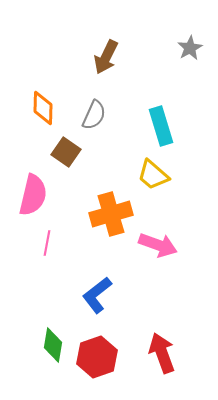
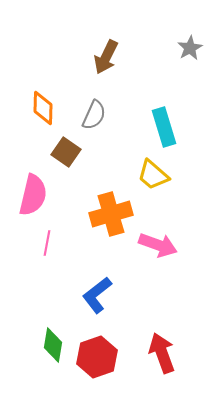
cyan rectangle: moved 3 px right, 1 px down
